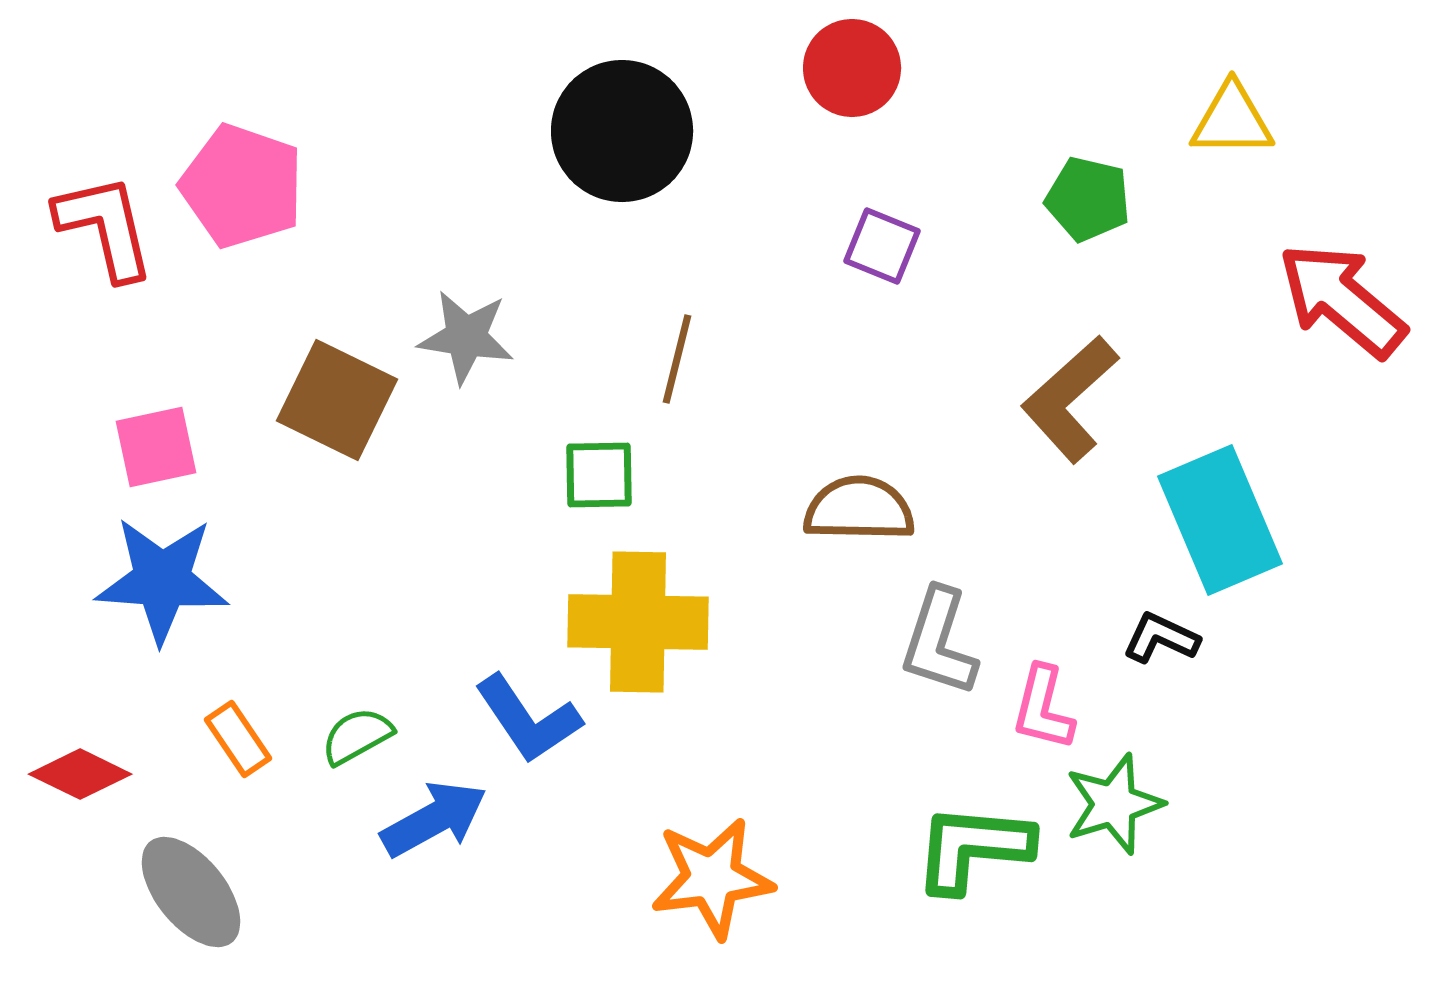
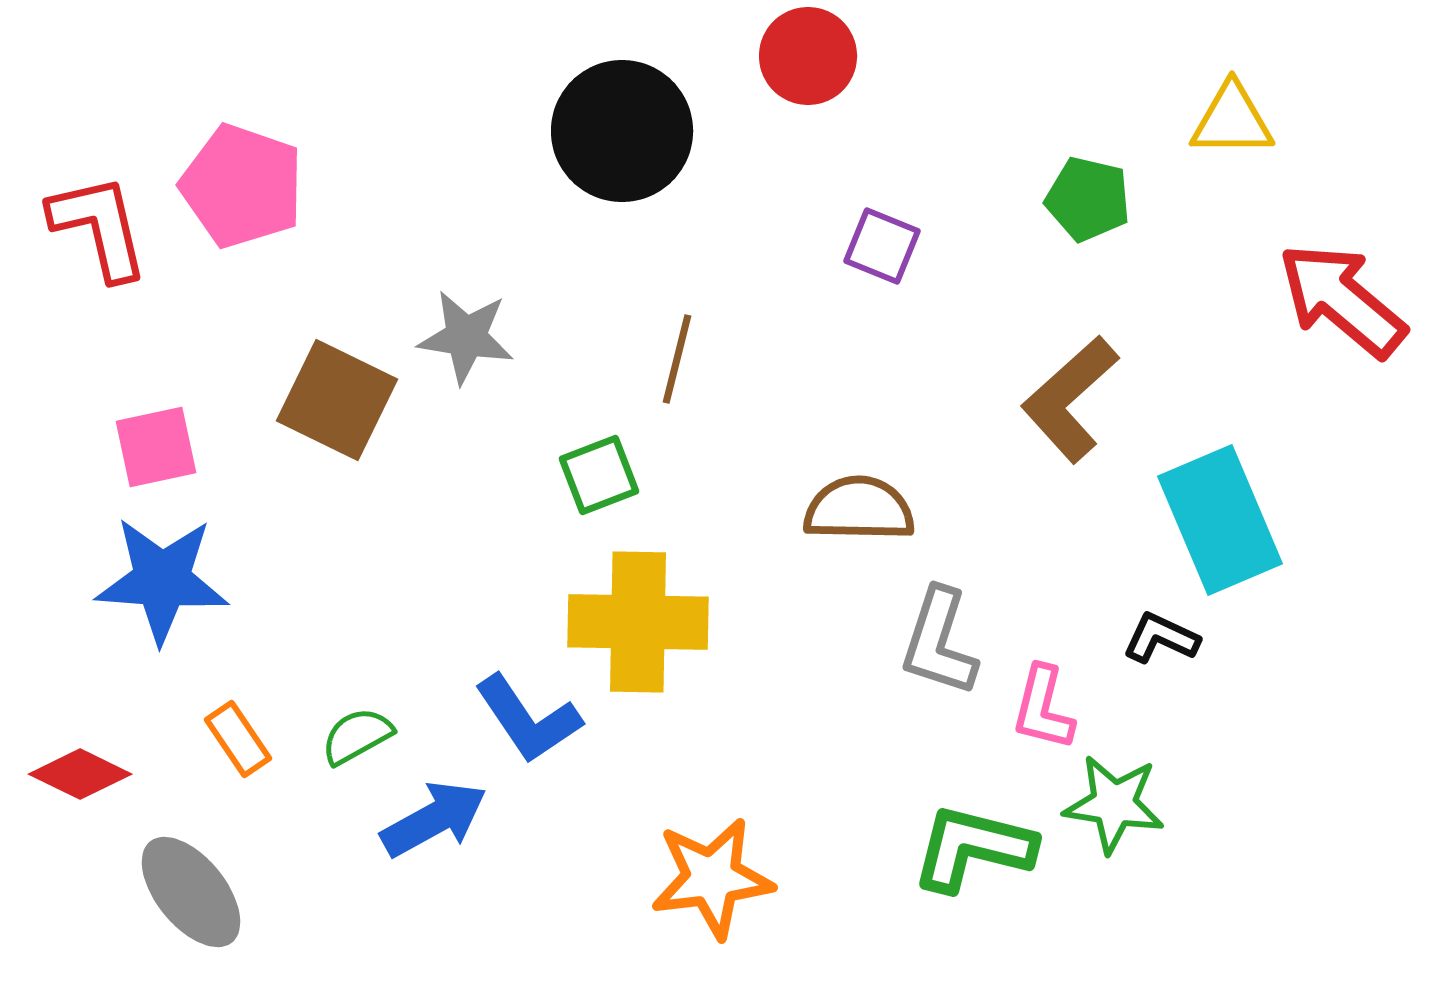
red circle: moved 44 px left, 12 px up
red L-shape: moved 6 px left
green square: rotated 20 degrees counterclockwise
green star: rotated 26 degrees clockwise
green L-shape: rotated 9 degrees clockwise
